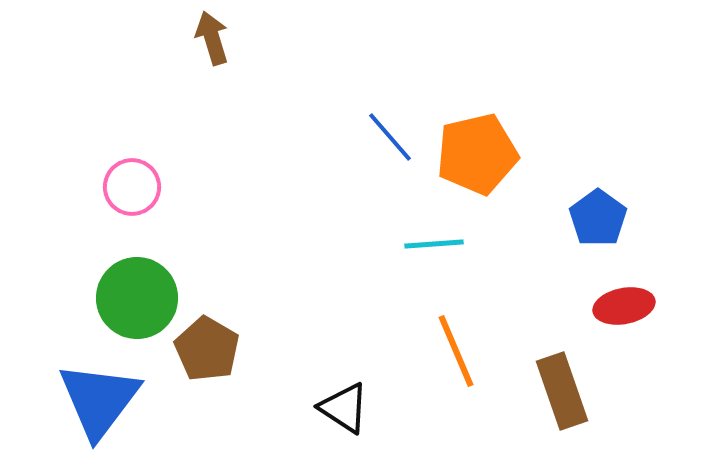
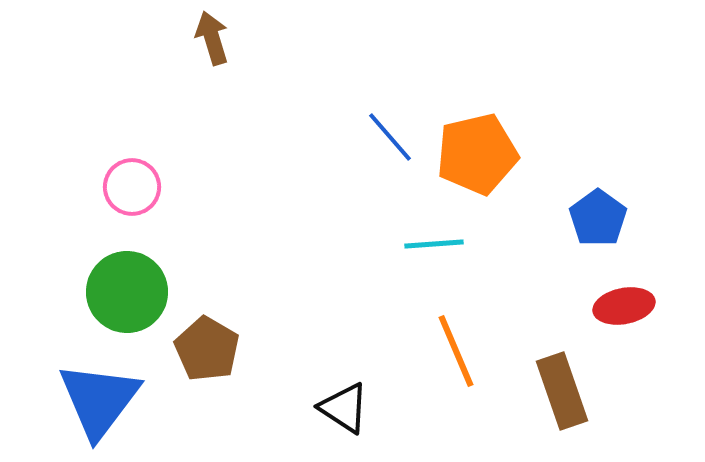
green circle: moved 10 px left, 6 px up
